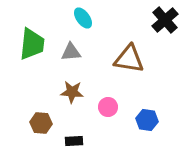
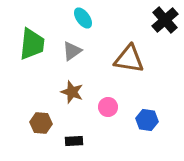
gray triangle: moved 1 px right, 1 px up; rotated 30 degrees counterclockwise
brown star: rotated 15 degrees clockwise
